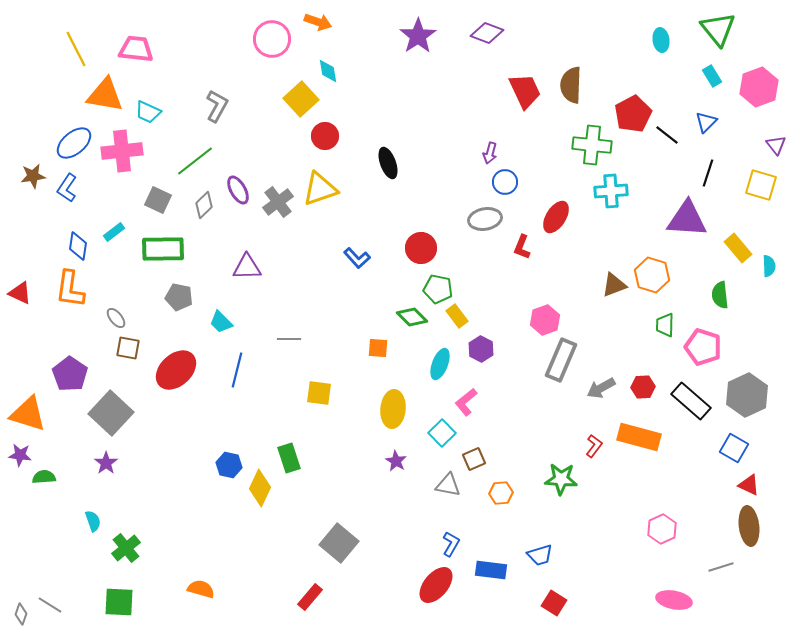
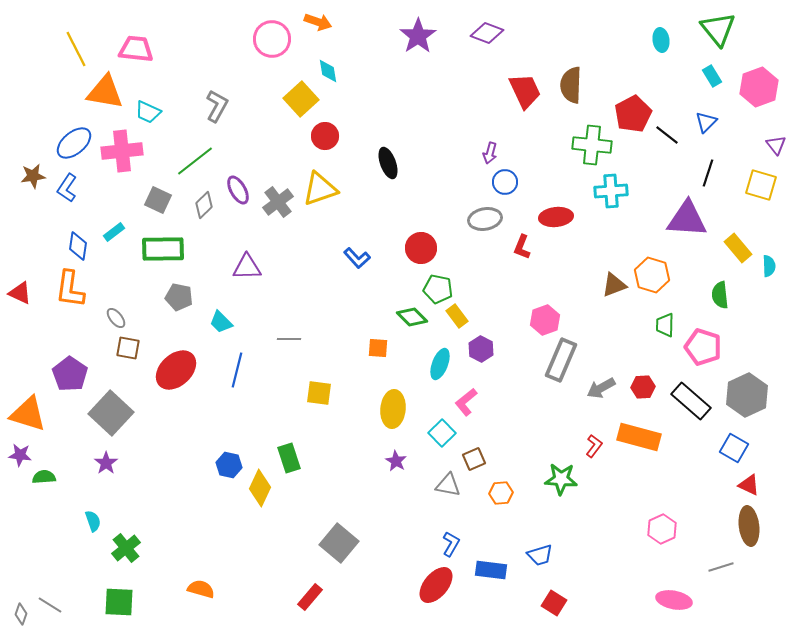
orange triangle at (105, 95): moved 3 px up
red ellipse at (556, 217): rotated 52 degrees clockwise
